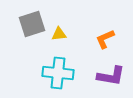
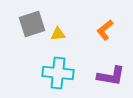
yellow triangle: moved 1 px left
orange L-shape: moved 9 px up; rotated 15 degrees counterclockwise
